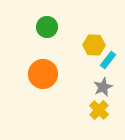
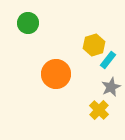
green circle: moved 19 px left, 4 px up
yellow hexagon: rotated 20 degrees counterclockwise
orange circle: moved 13 px right
gray star: moved 8 px right
